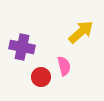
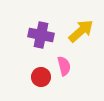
yellow arrow: moved 1 px up
purple cross: moved 19 px right, 12 px up
